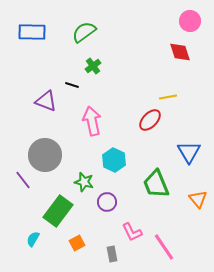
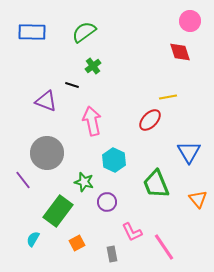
gray circle: moved 2 px right, 2 px up
